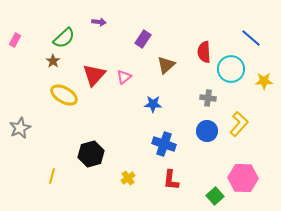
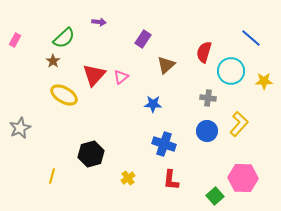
red semicircle: rotated 20 degrees clockwise
cyan circle: moved 2 px down
pink triangle: moved 3 px left
